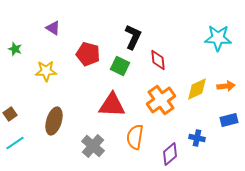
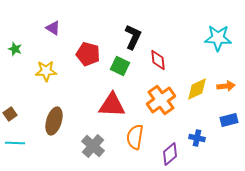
cyan line: rotated 36 degrees clockwise
